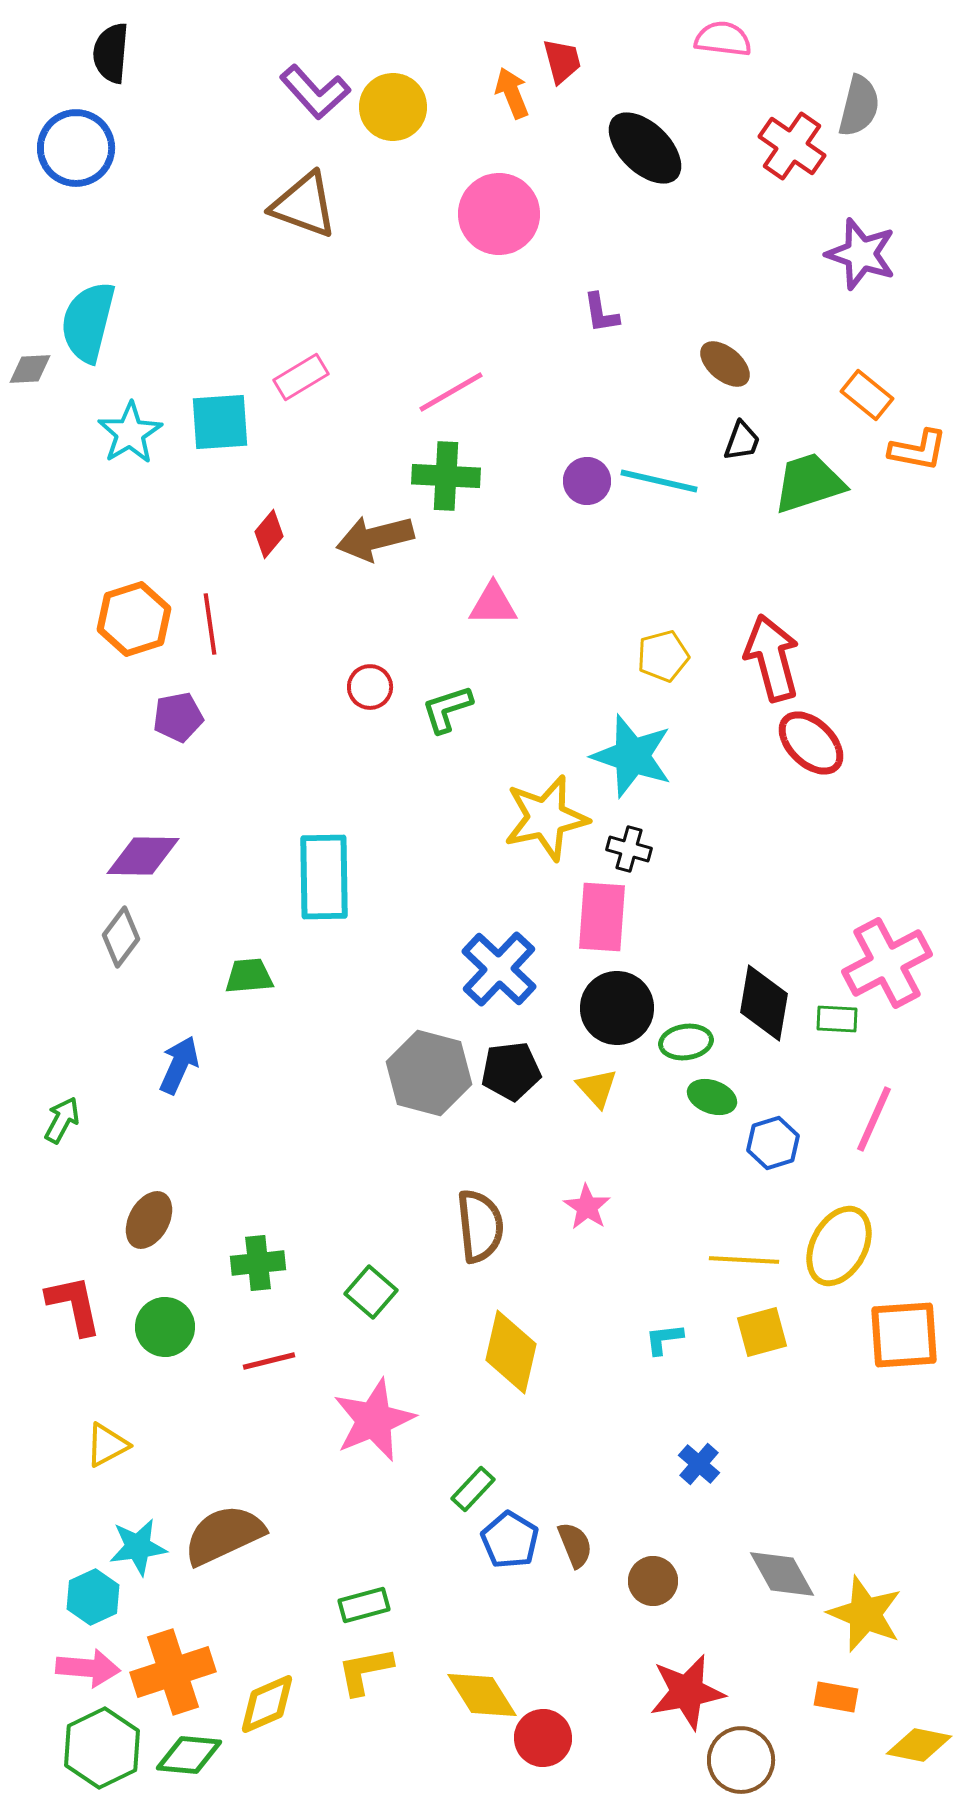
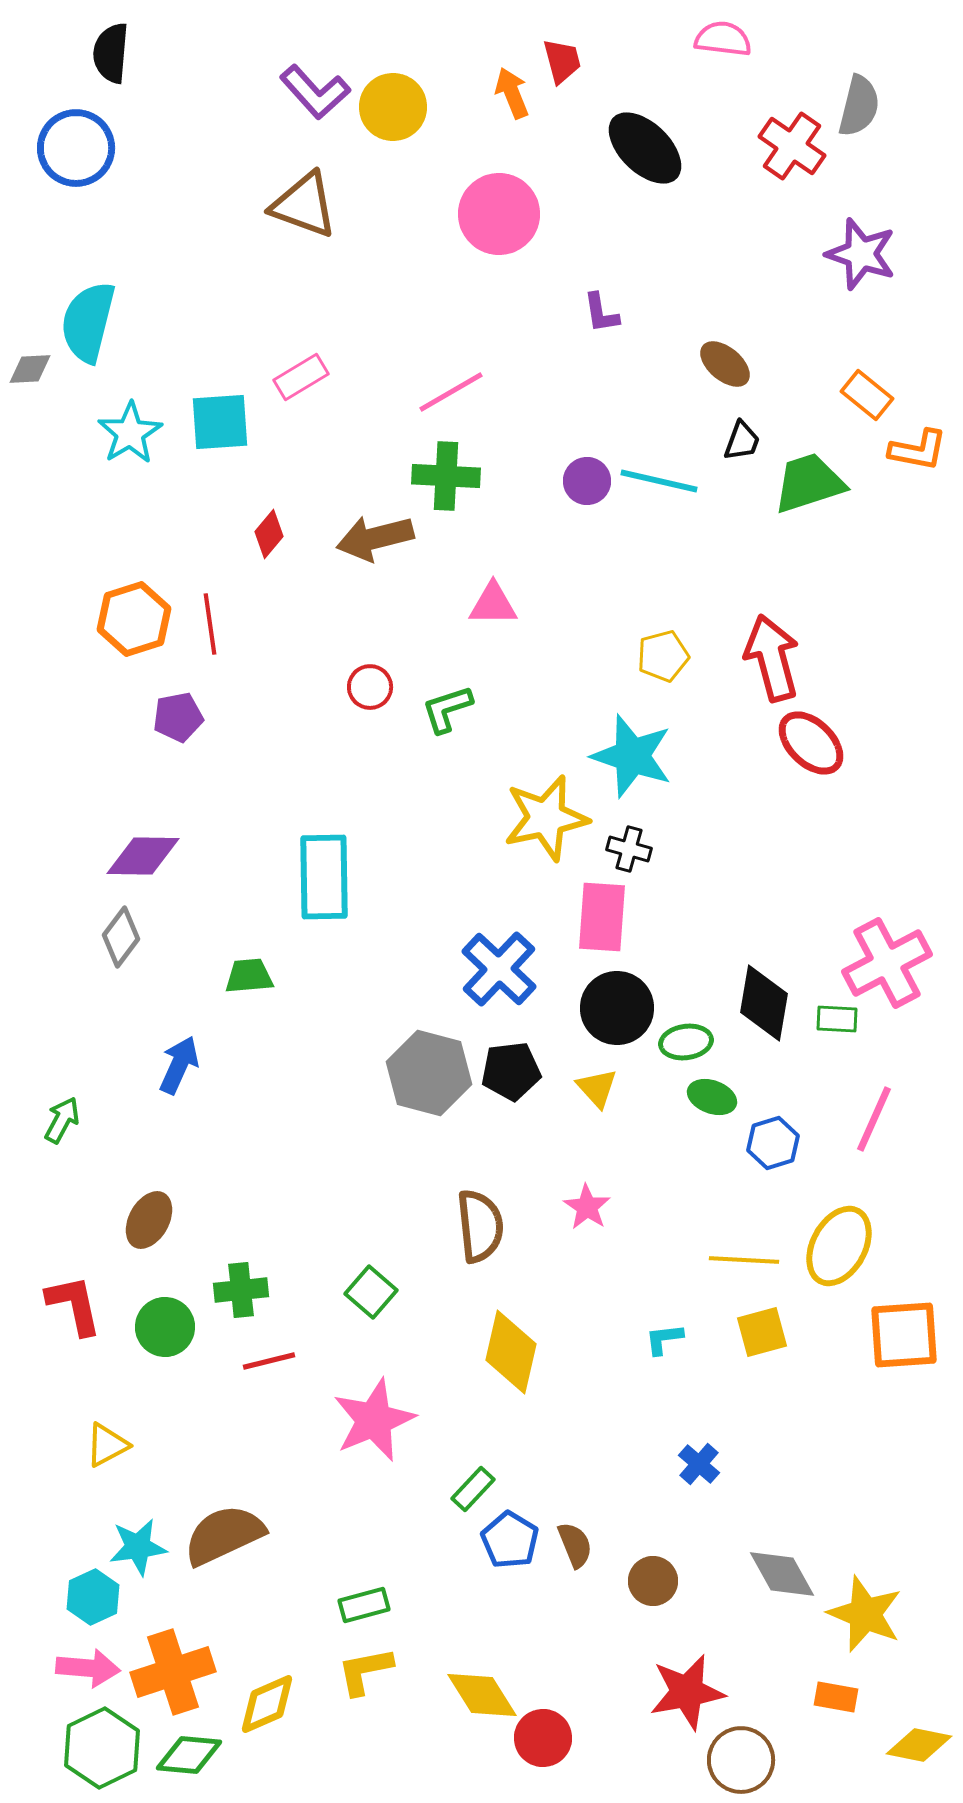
green cross at (258, 1263): moved 17 px left, 27 px down
